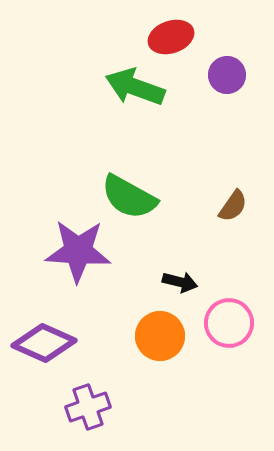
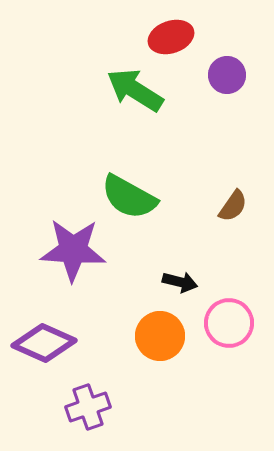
green arrow: moved 3 px down; rotated 12 degrees clockwise
purple star: moved 5 px left, 1 px up
